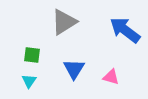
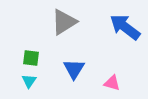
blue arrow: moved 3 px up
green square: moved 1 px left, 3 px down
pink triangle: moved 1 px right, 6 px down
